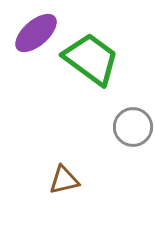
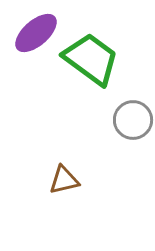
gray circle: moved 7 px up
